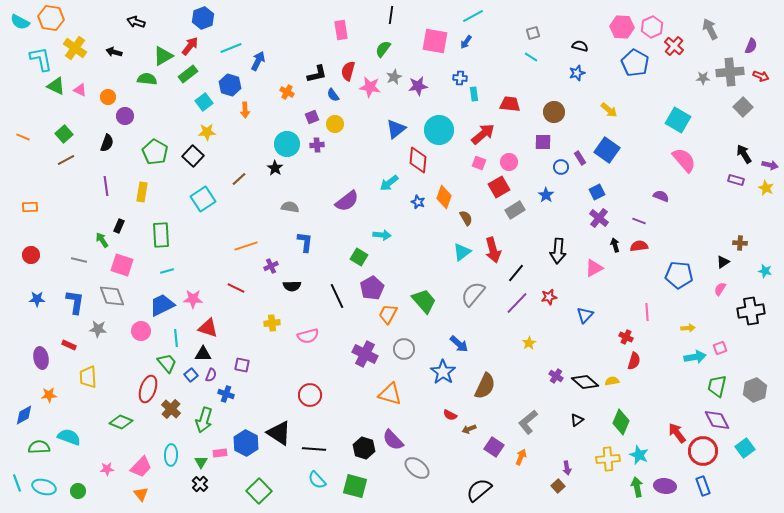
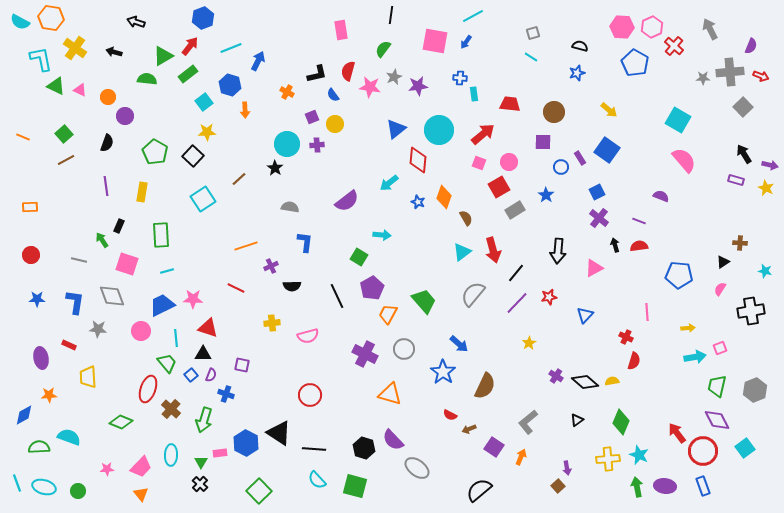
pink square at (122, 265): moved 5 px right, 1 px up
